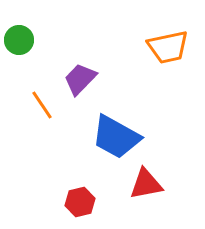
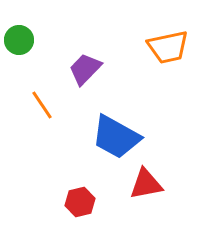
purple trapezoid: moved 5 px right, 10 px up
